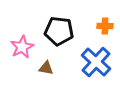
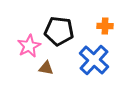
pink star: moved 7 px right, 1 px up
blue cross: moved 2 px left, 2 px up
